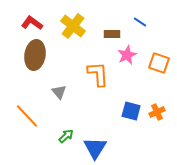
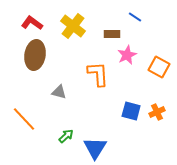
blue line: moved 5 px left, 5 px up
orange square: moved 4 px down; rotated 10 degrees clockwise
gray triangle: rotated 35 degrees counterclockwise
orange line: moved 3 px left, 3 px down
